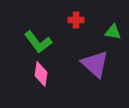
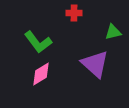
red cross: moved 2 px left, 7 px up
green triangle: rotated 24 degrees counterclockwise
pink diamond: rotated 50 degrees clockwise
